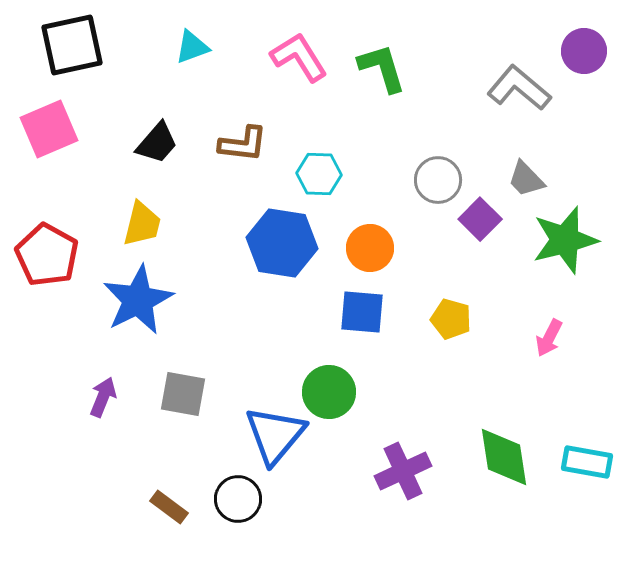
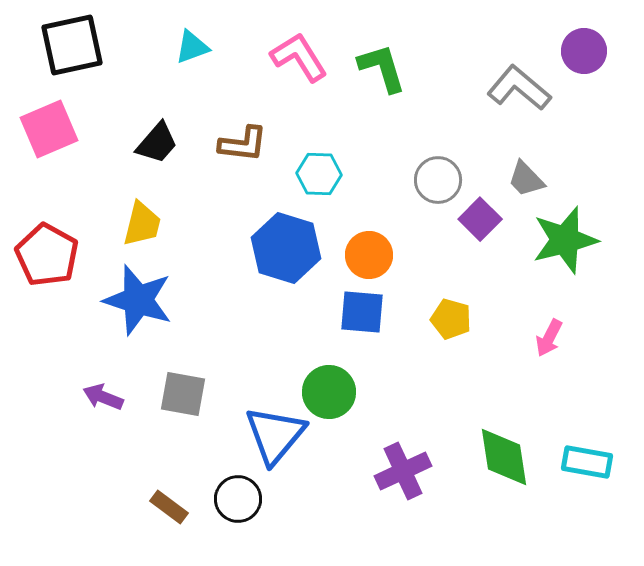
blue hexagon: moved 4 px right, 5 px down; rotated 8 degrees clockwise
orange circle: moved 1 px left, 7 px down
blue star: rotated 28 degrees counterclockwise
purple arrow: rotated 90 degrees counterclockwise
